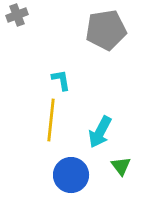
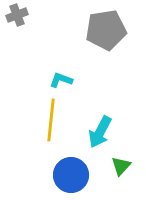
cyan L-shape: rotated 60 degrees counterclockwise
green triangle: rotated 20 degrees clockwise
